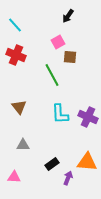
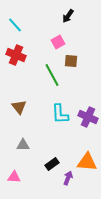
brown square: moved 1 px right, 4 px down
